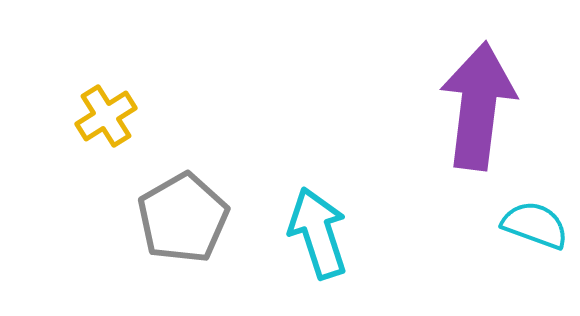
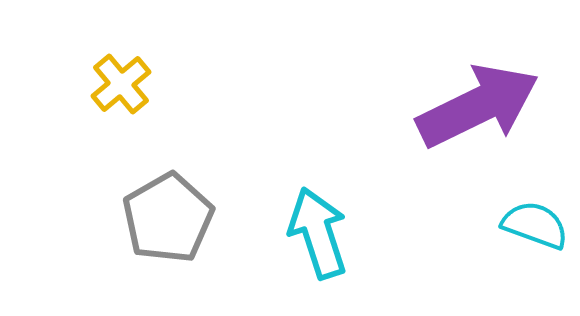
purple arrow: rotated 57 degrees clockwise
yellow cross: moved 15 px right, 32 px up; rotated 8 degrees counterclockwise
gray pentagon: moved 15 px left
